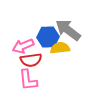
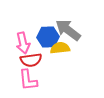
pink arrow: moved 3 px up; rotated 80 degrees counterclockwise
